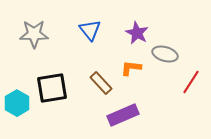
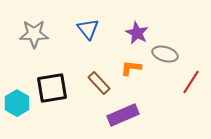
blue triangle: moved 2 px left, 1 px up
brown rectangle: moved 2 px left
